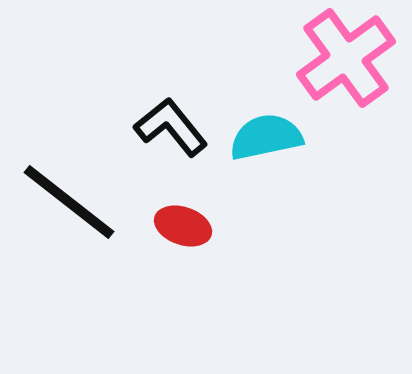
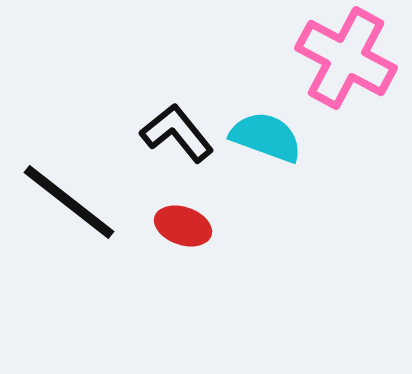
pink cross: rotated 26 degrees counterclockwise
black L-shape: moved 6 px right, 6 px down
cyan semicircle: rotated 32 degrees clockwise
